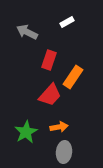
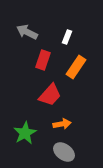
white rectangle: moved 15 px down; rotated 40 degrees counterclockwise
red rectangle: moved 6 px left
orange rectangle: moved 3 px right, 10 px up
orange arrow: moved 3 px right, 3 px up
green star: moved 1 px left, 1 px down
gray ellipse: rotated 60 degrees counterclockwise
